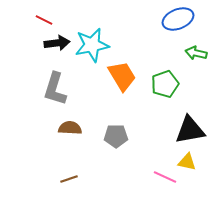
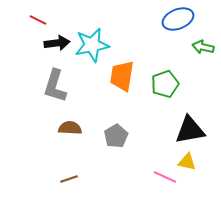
red line: moved 6 px left
green arrow: moved 7 px right, 6 px up
orange trapezoid: rotated 140 degrees counterclockwise
gray L-shape: moved 3 px up
gray pentagon: rotated 30 degrees counterclockwise
